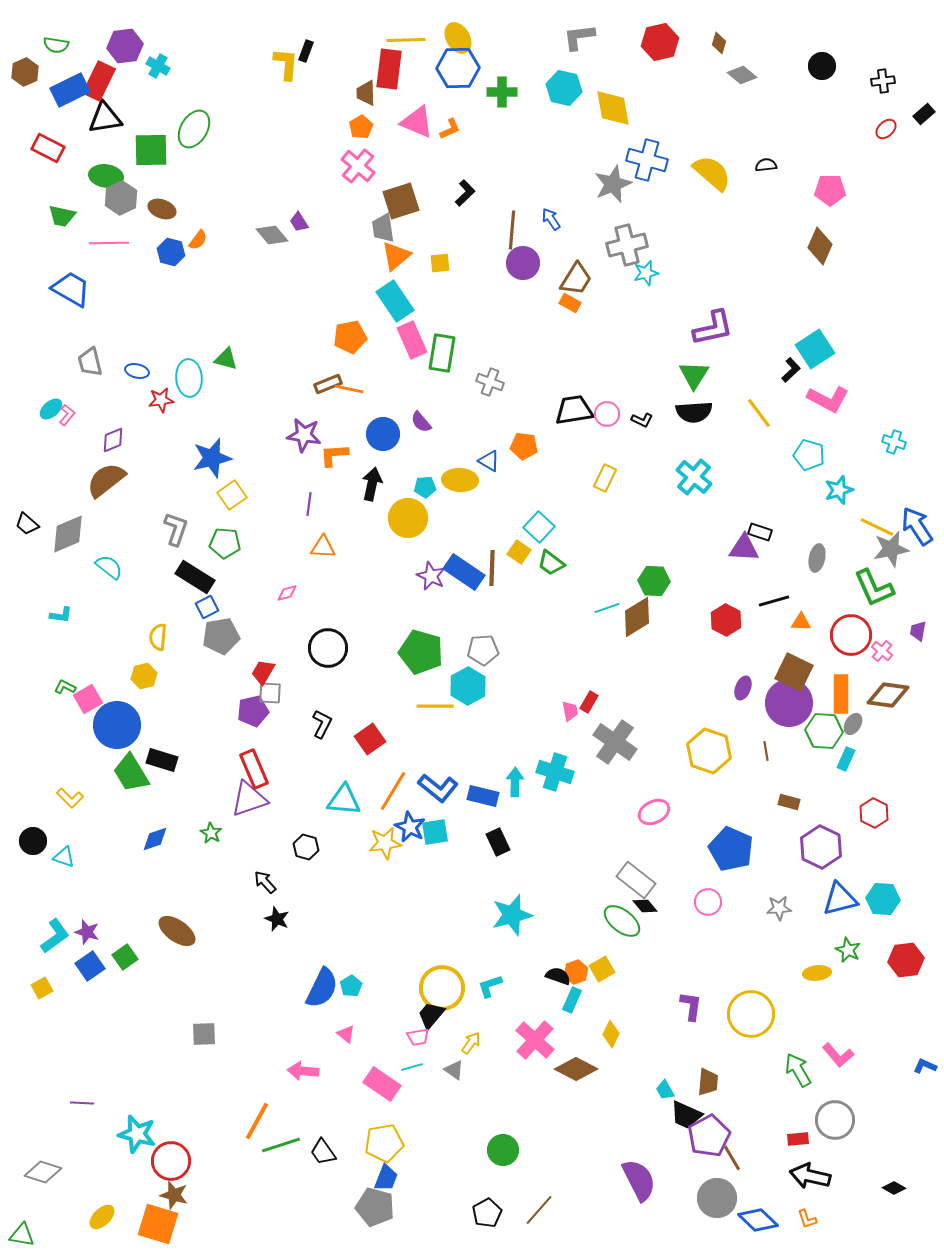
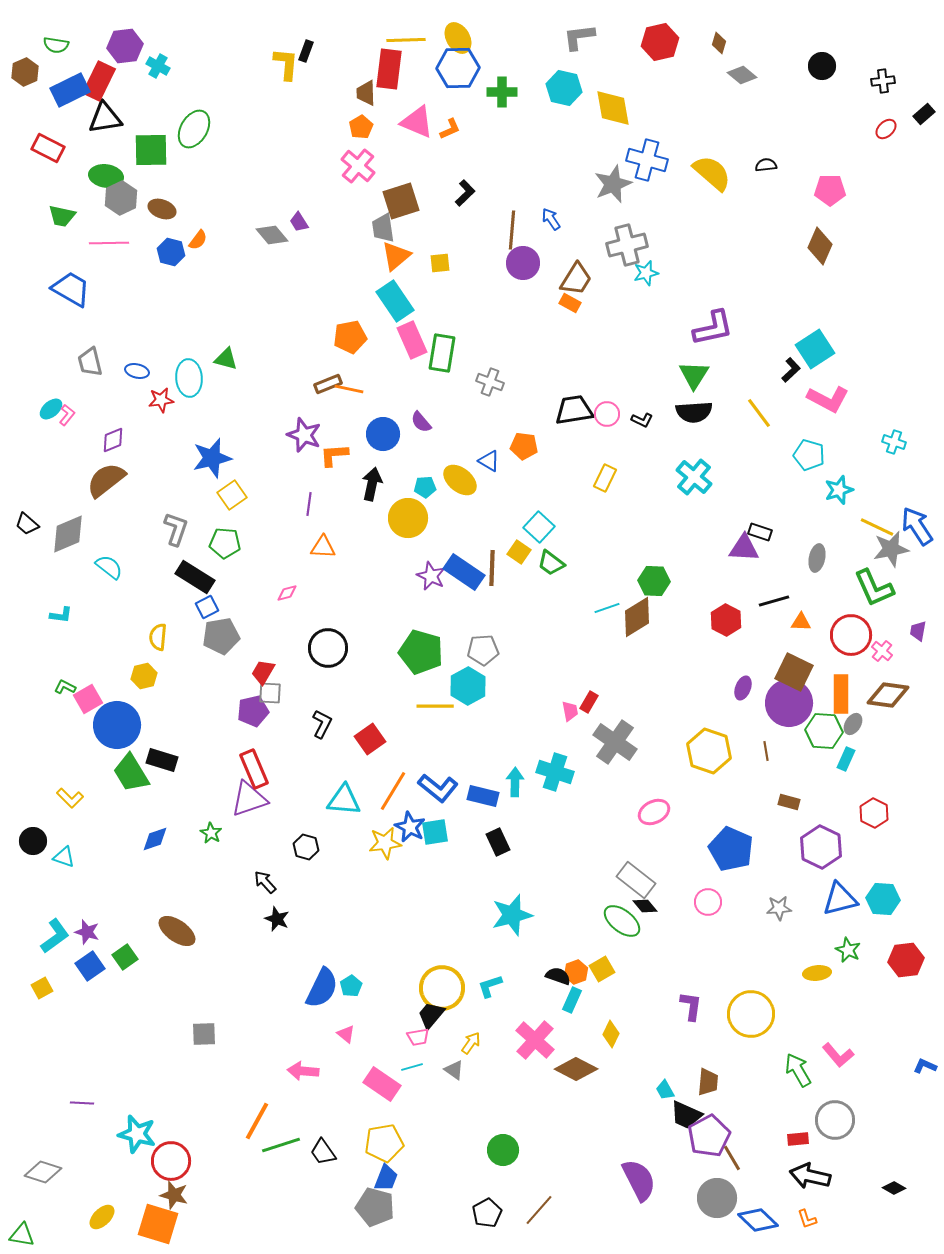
purple star at (304, 435): rotated 12 degrees clockwise
yellow ellipse at (460, 480): rotated 36 degrees clockwise
